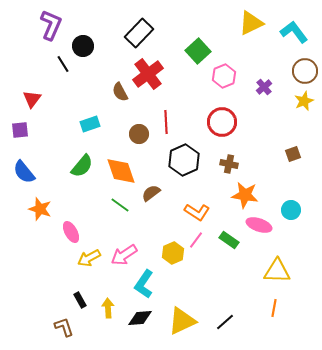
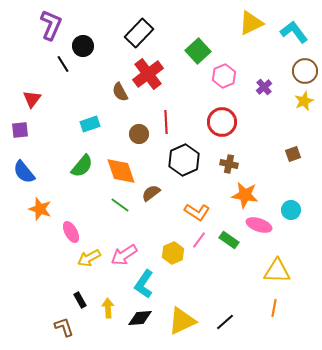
pink line at (196, 240): moved 3 px right
